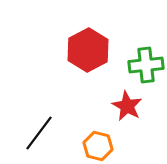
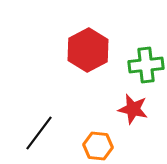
red star: moved 6 px right, 3 px down; rotated 16 degrees counterclockwise
orange hexagon: rotated 8 degrees counterclockwise
